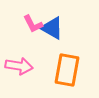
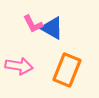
orange rectangle: rotated 12 degrees clockwise
